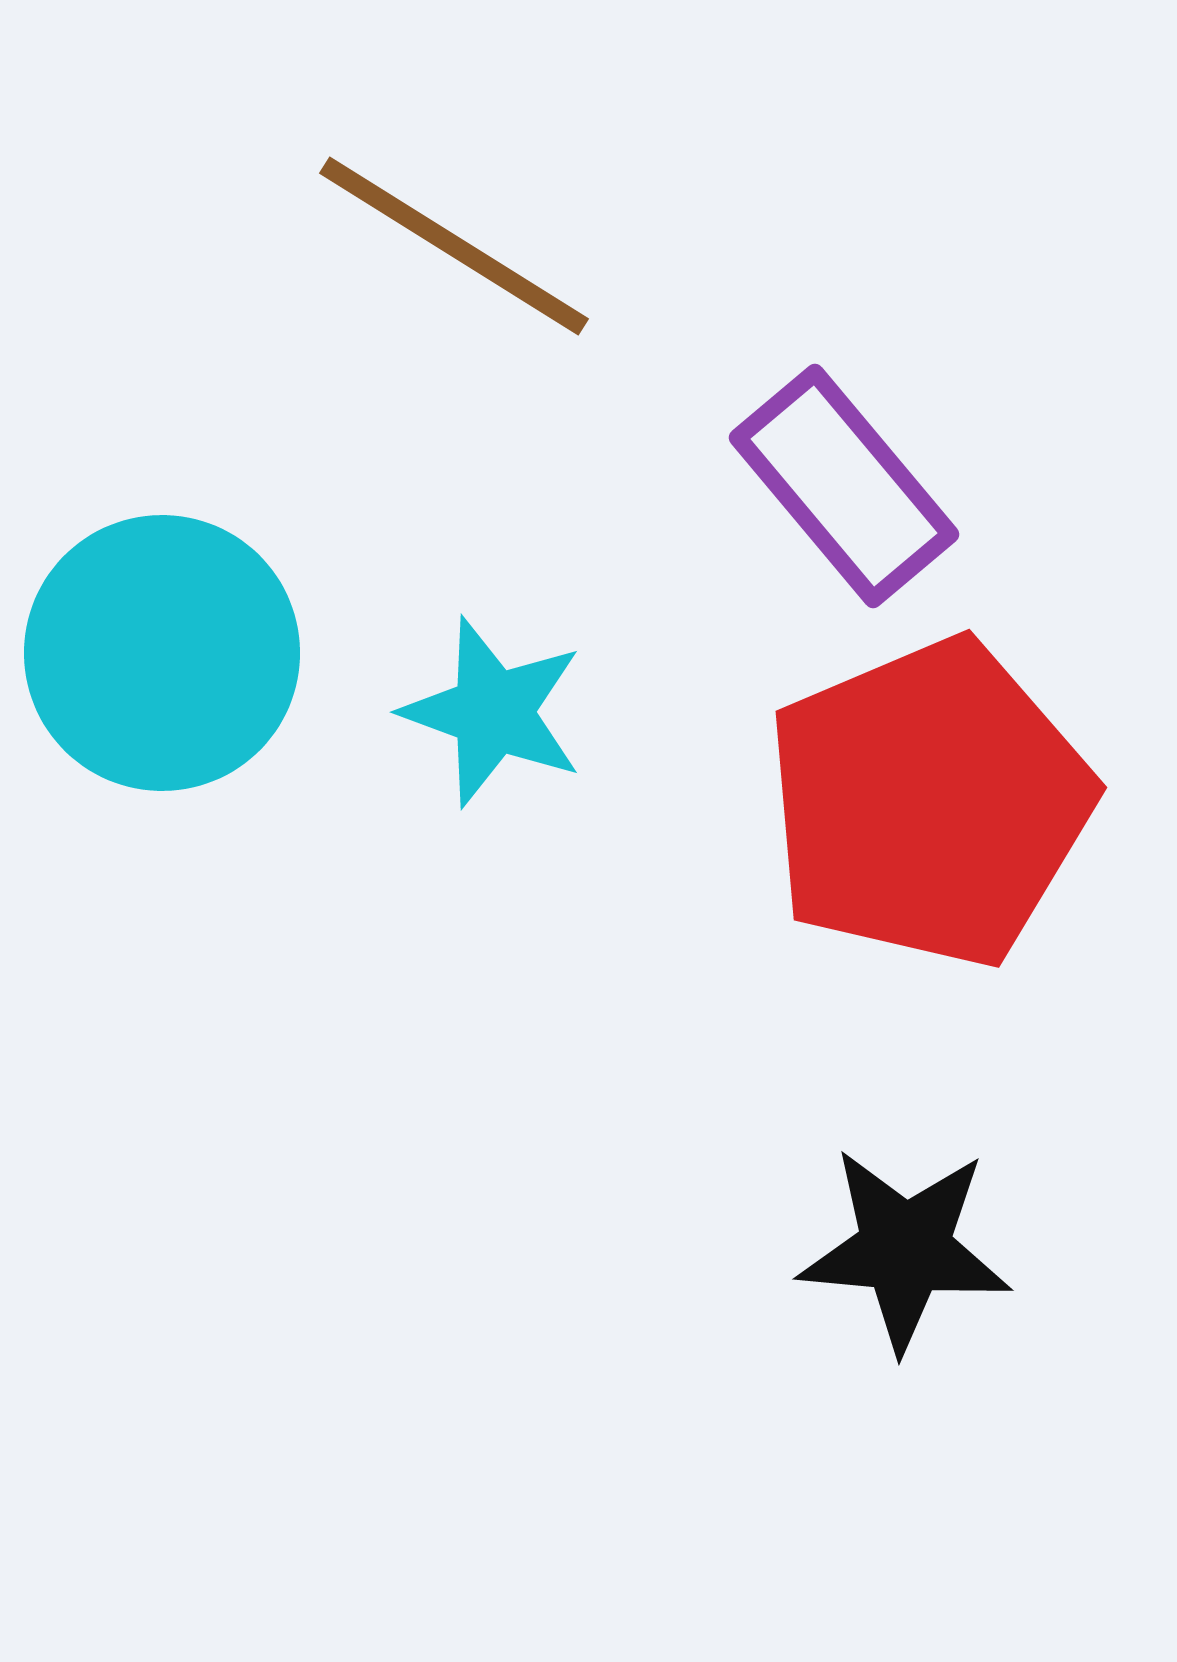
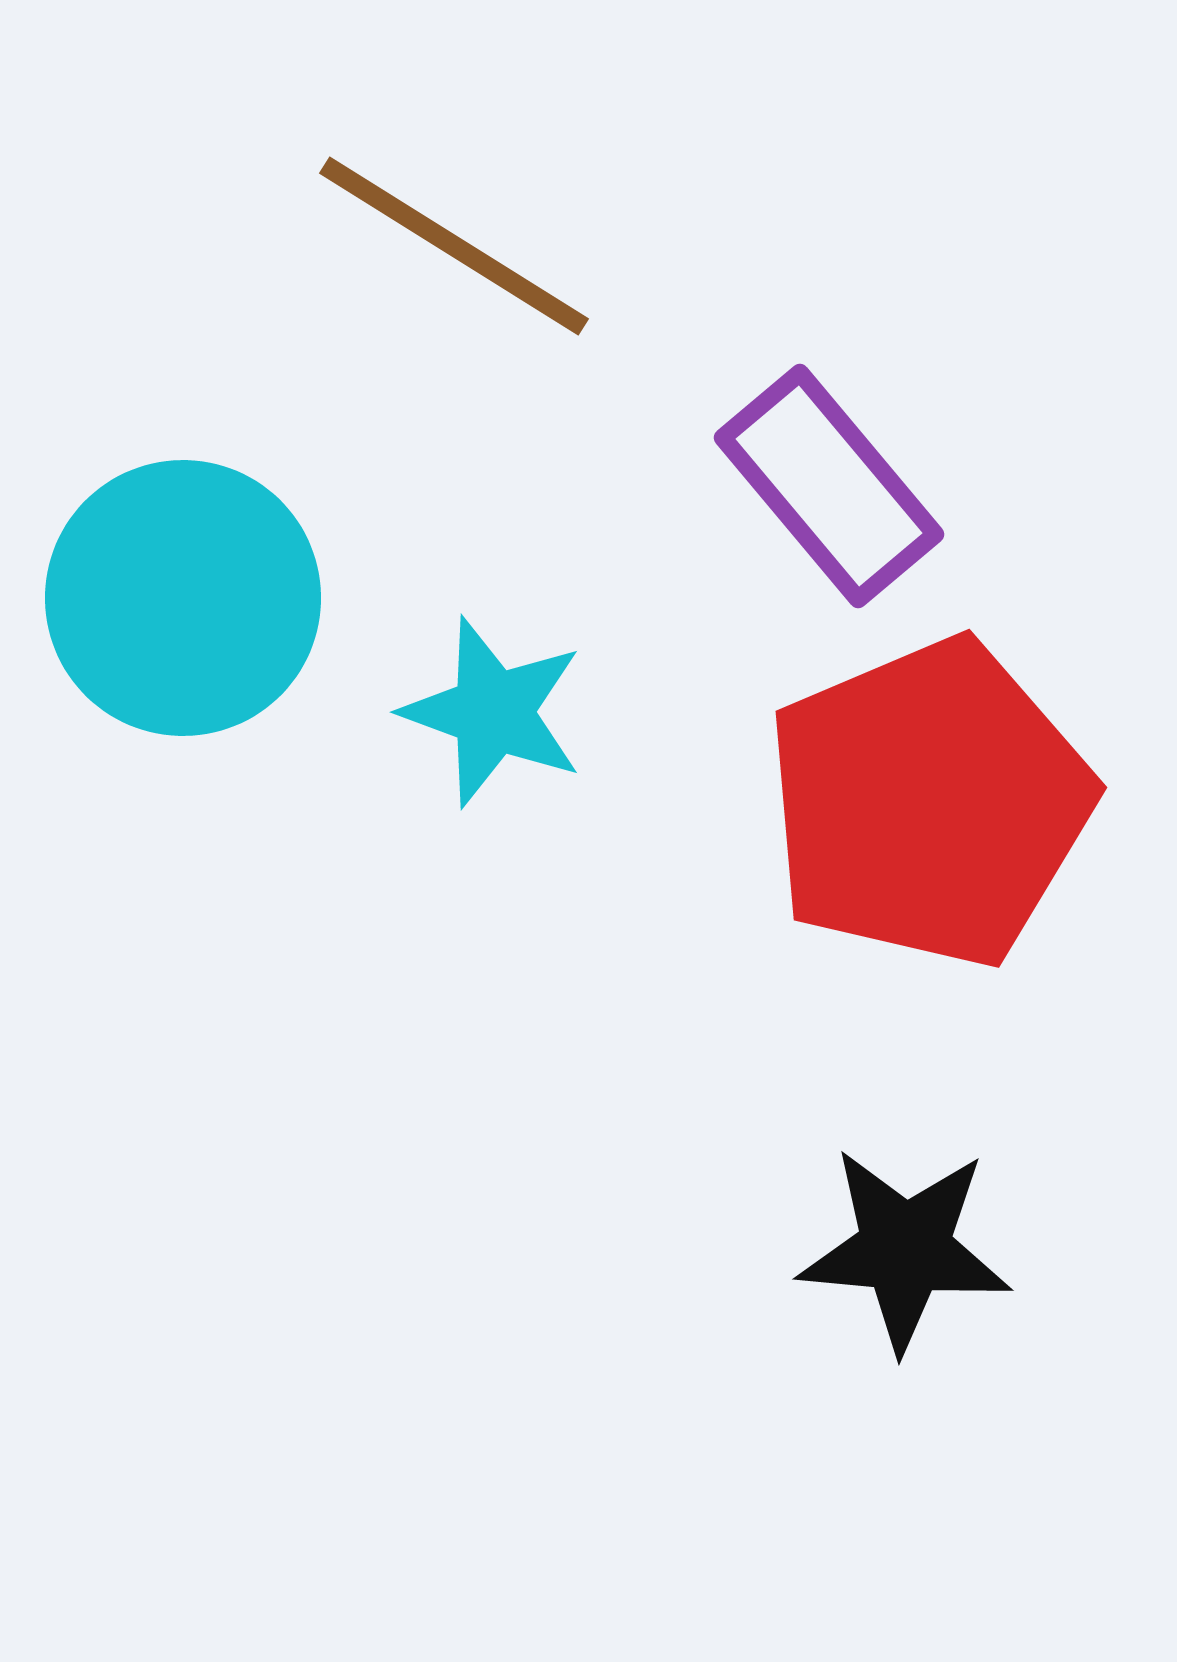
purple rectangle: moved 15 px left
cyan circle: moved 21 px right, 55 px up
